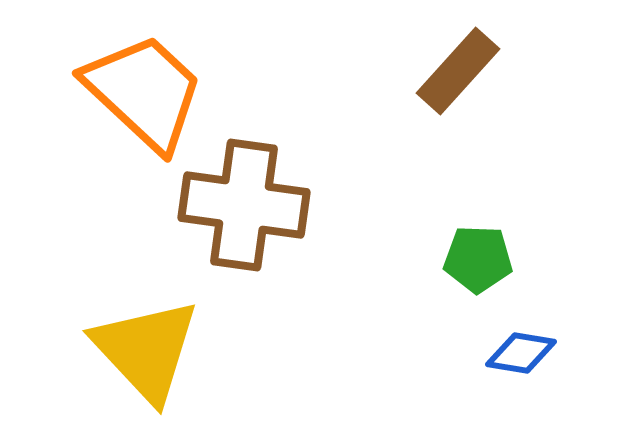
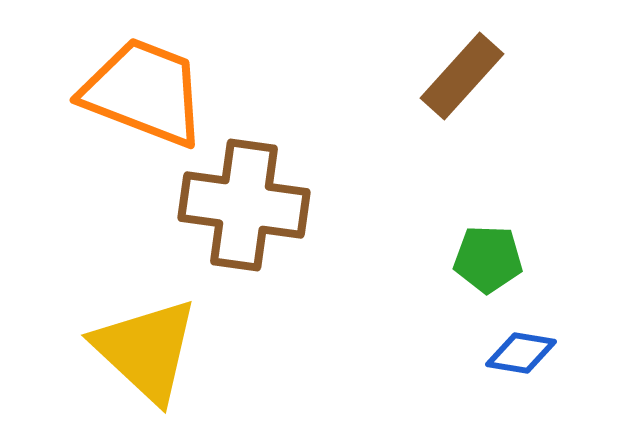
brown rectangle: moved 4 px right, 5 px down
orange trapezoid: rotated 22 degrees counterclockwise
green pentagon: moved 10 px right
yellow triangle: rotated 4 degrees counterclockwise
